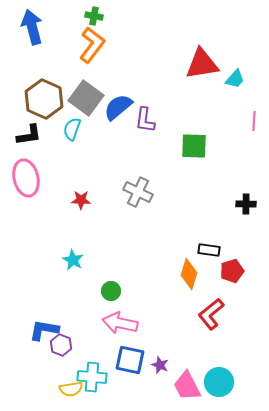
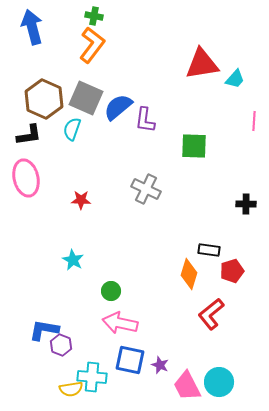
gray square: rotated 12 degrees counterclockwise
gray cross: moved 8 px right, 3 px up
